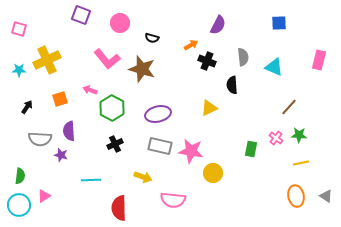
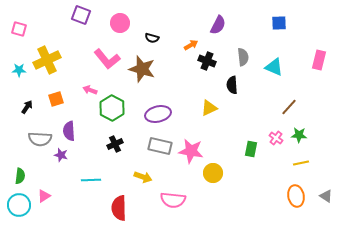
orange square at (60, 99): moved 4 px left
